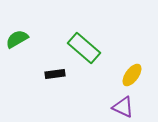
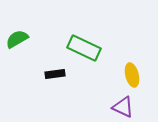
green rectangle: rotated 16 degrees counterclockwise
yellow ellipse: rotated 50 degrees counterclockwise
